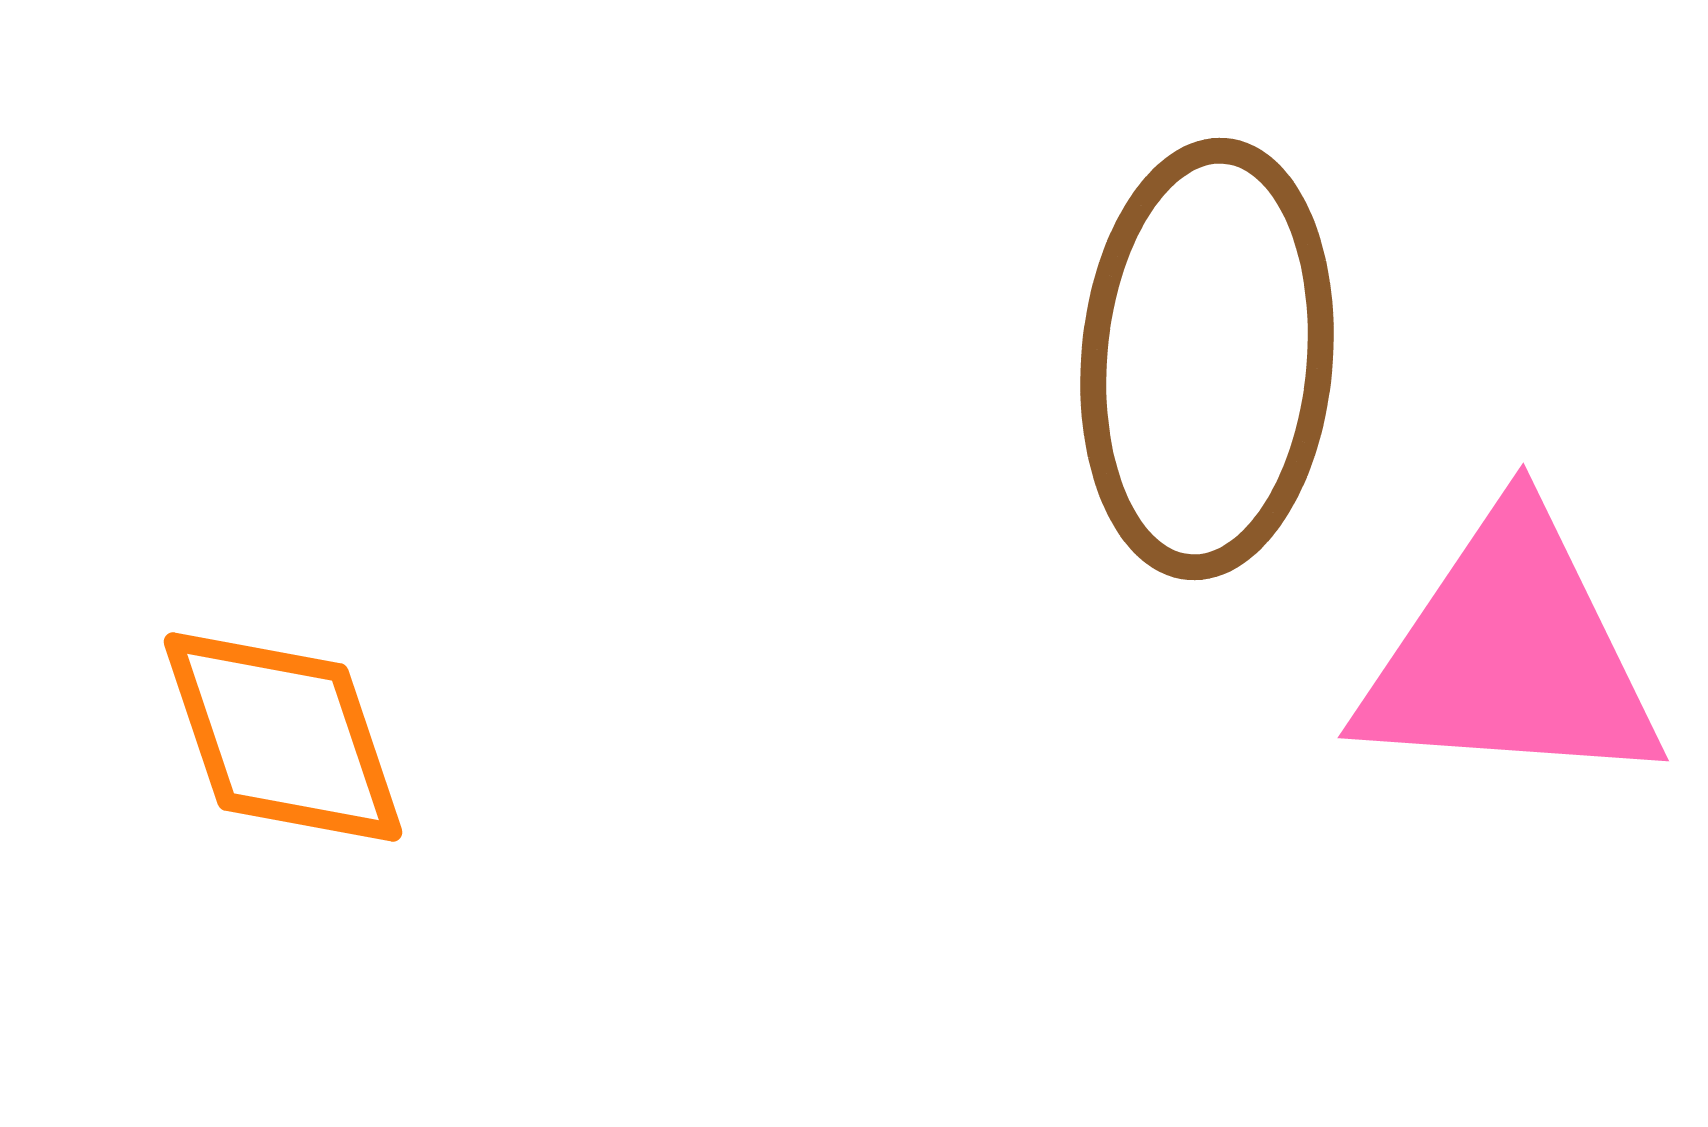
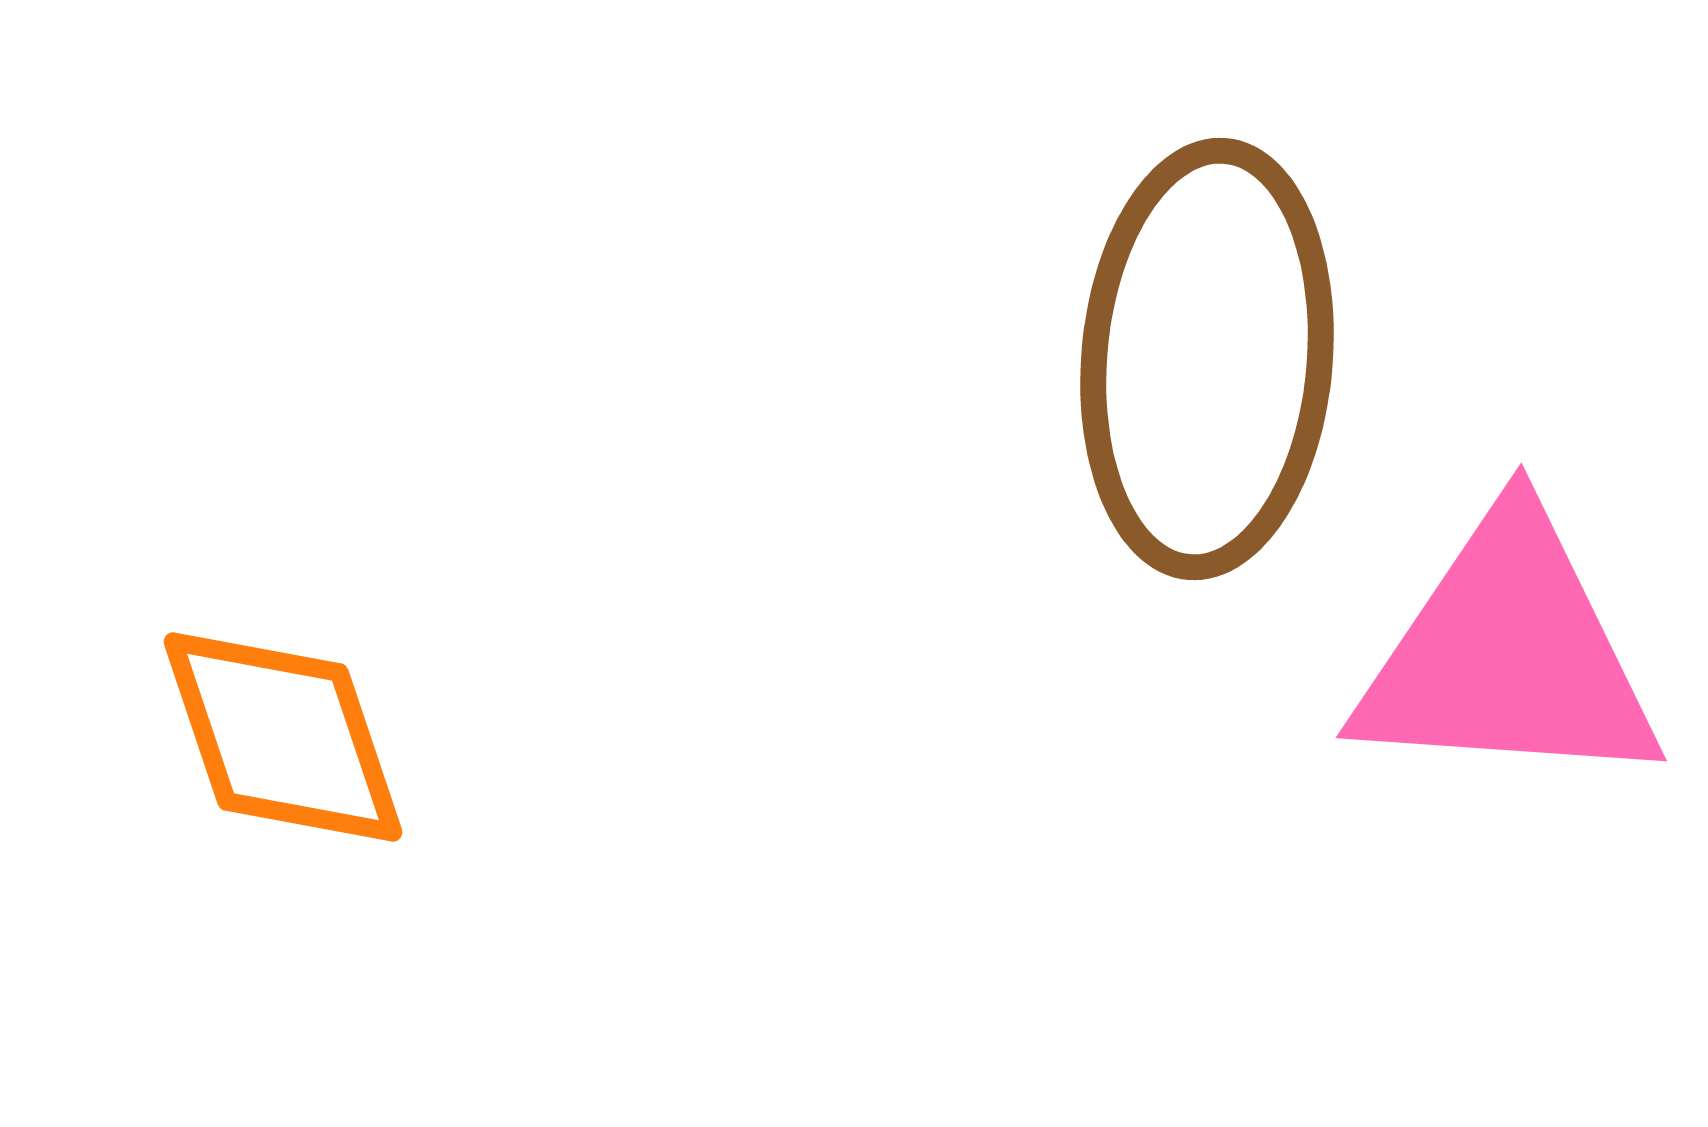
pink triangle: moved 2 px left
